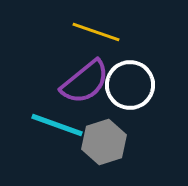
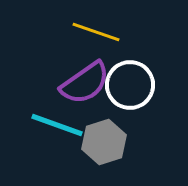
purple semicircle: moved 1 px down; rotated 4 degrees clockwise
